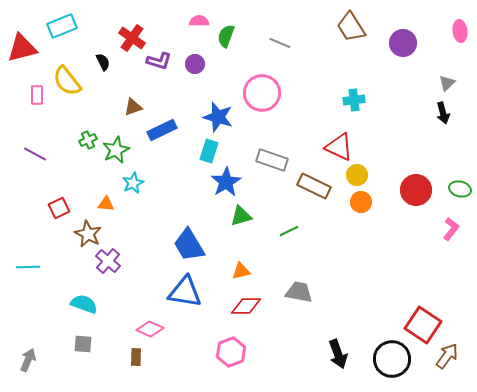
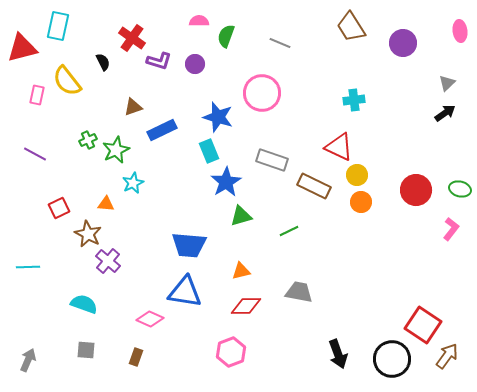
cyan rectangle at (62, 26): moved 4 px left; rotated 56 degrees counterclockwise
pink rectangle at (37, 95): rotated 12 degrees clockwise
black arrow at (443, 113): moved 2 px right; rotated 110 degrees counterclockwise
cyan rectangle at (209, 151): rotated 40 degrees counterclockwise
blue trapezoid at (189, 245): rotated 54 degrees counterclockwise
pink diamond at (150, 329): moved 10 px up
gray square at (83, 344): moved 3 px right, 6 px down
brown rectangle at (136, 357): rotated 18 degrees clockwise
